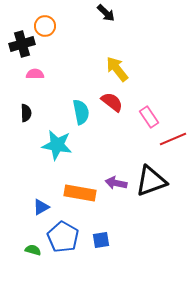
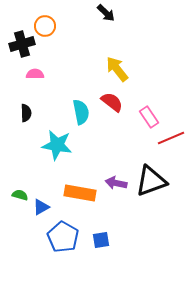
red line: moved 2 px left, 1 px up
green semicircle: moved 13 px left, 55 px up
